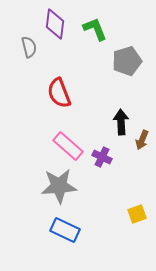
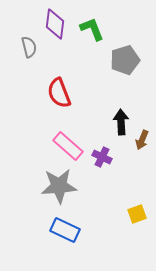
green L-shape: moved 3 px left
gray pentagon: moved 2 px left, 1 px up
